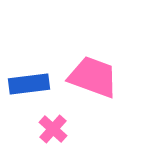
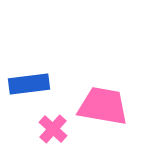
pink trapezoid: moved 10 px right, 29 px down; rotated 10 degrees counterclockwise
